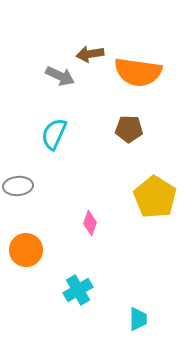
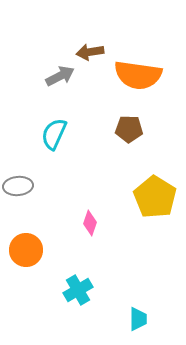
brown arrow: moved 2 px up
orange semicircle: moved 3 px down
gray arrow: rotated 52 degrees counterclockwise
